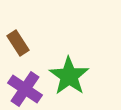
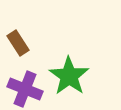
purple cross: rotated 12 degrees counterclockwise
